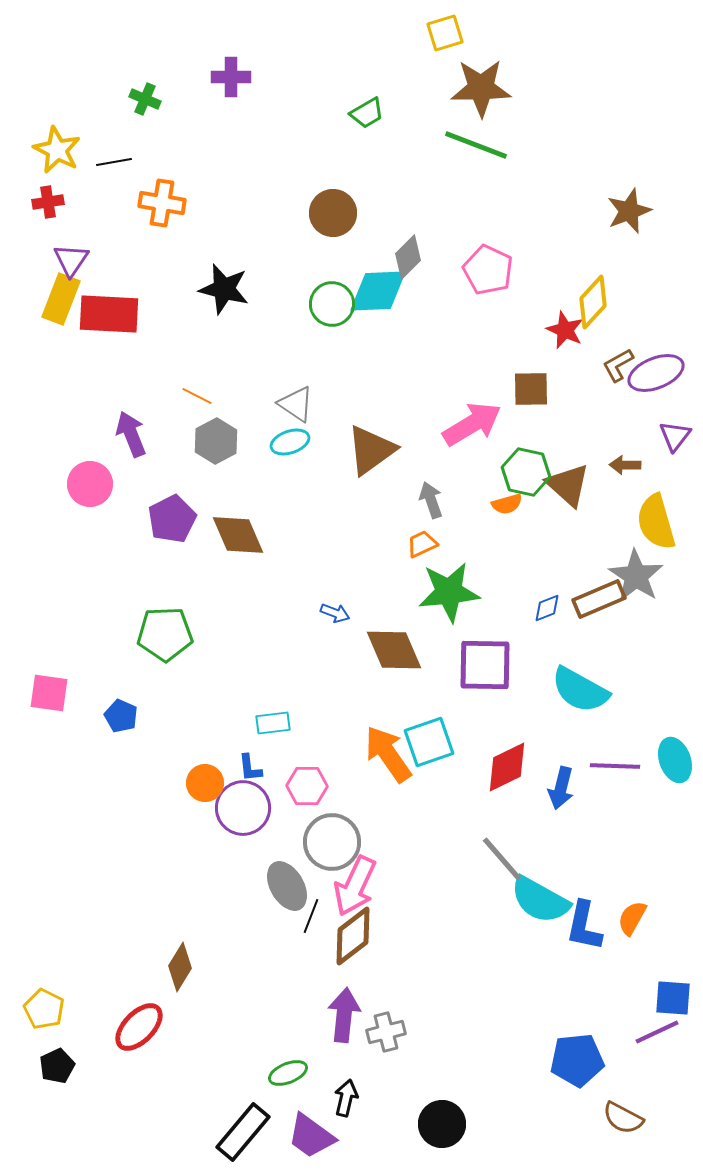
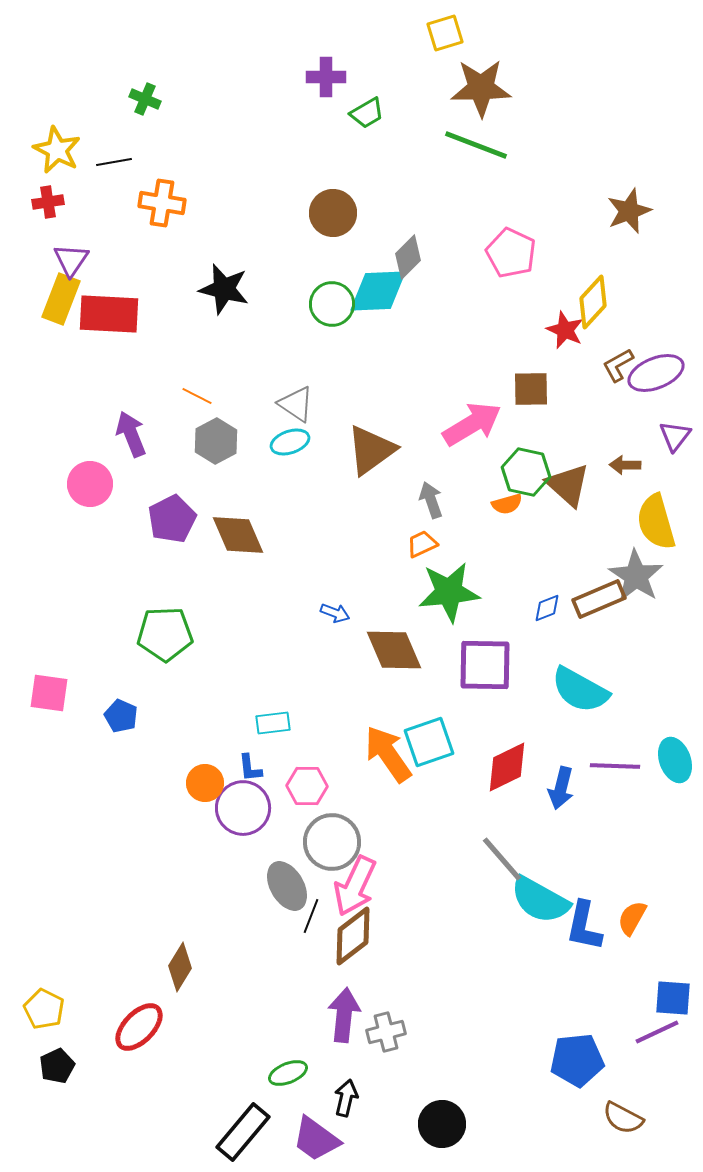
purple cross at (231, 77): moved 95 px right
pink pentagon at (488, 270): moved 23 px right, 17 px up
purple trapezoid at (311, 1136): moved 5 px right, 3 px down
